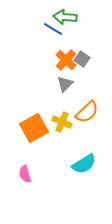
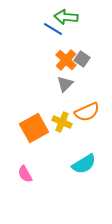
green arrow: moved 1 px right
orange semicircle: rotated 20 degrees clockwise
pink semicircle: rotated 12 degrees counterclockwise
